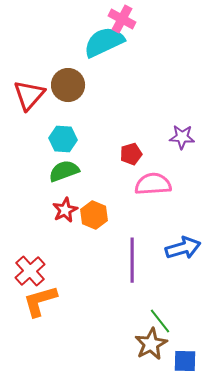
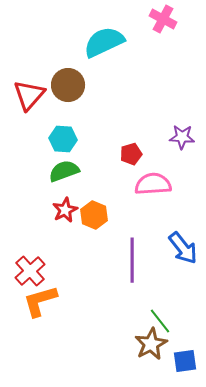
pink cross: moved 41 px right
blue arrow: rotated 68 degrees clockwise
blue square: rotated 10 degrees counterclockwise
